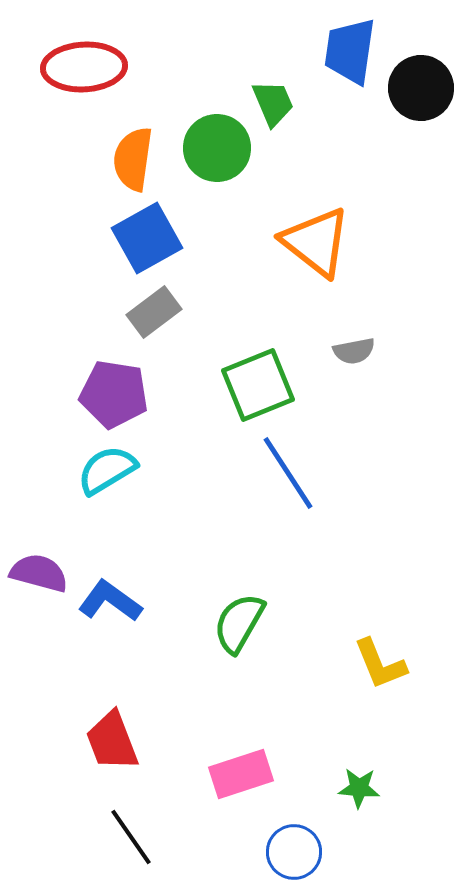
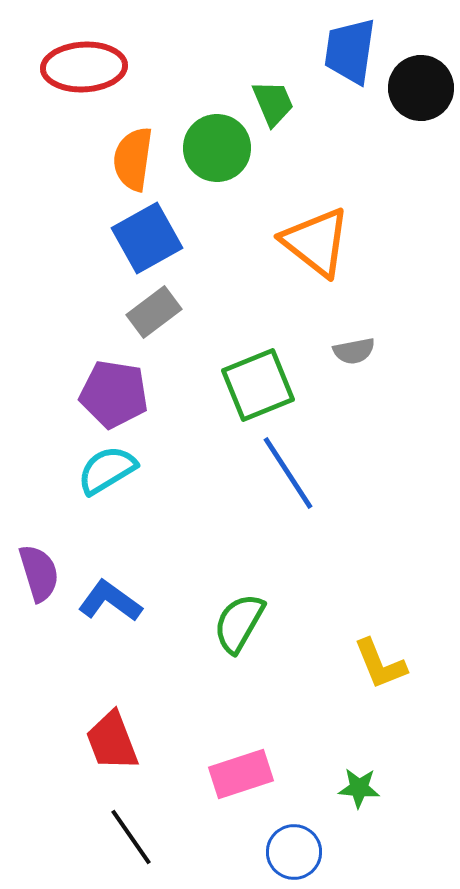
purple semicircle: rotated 58 degrees clockwise
